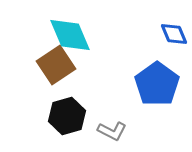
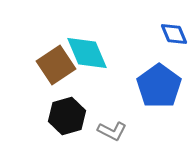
cyan diamond: moved 17 px right, 18 px down
blue pentagon: moved 2 px right, 2 px down
